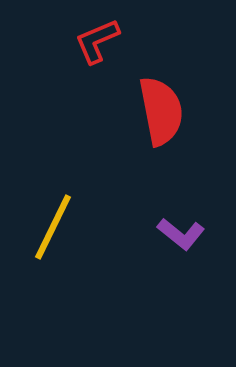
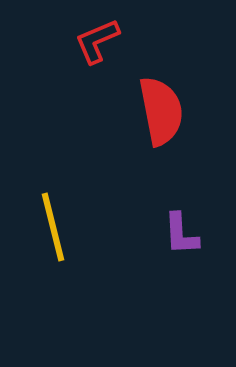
yellow line: rotated 40 degrees counterclockwise
purple L-shape: rotated 48 degrees clockwise
